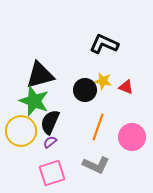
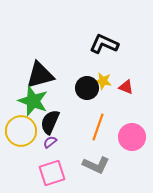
black circle: moved 2 px right, 2 px up
green star: moved 1 px left
